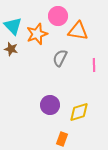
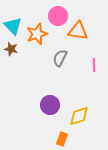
yellow diamond: moved 4 px down
